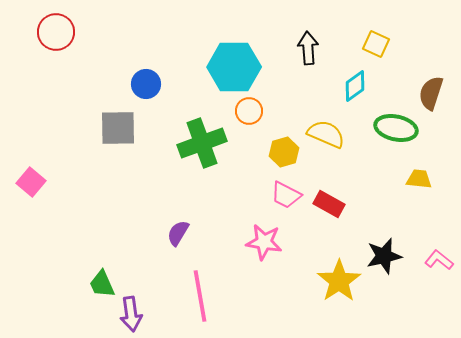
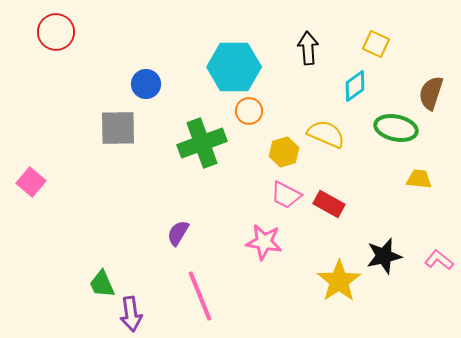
pink line: rotated 12 degrees counterclockwise
